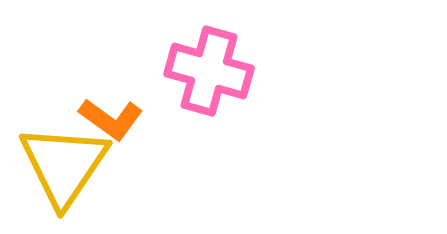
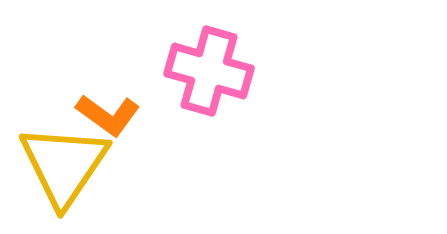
orange L-shape: moved 3 px left, 4 px up
